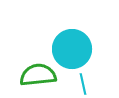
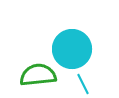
cyan line: rotated 15 degrees counterclockwise
